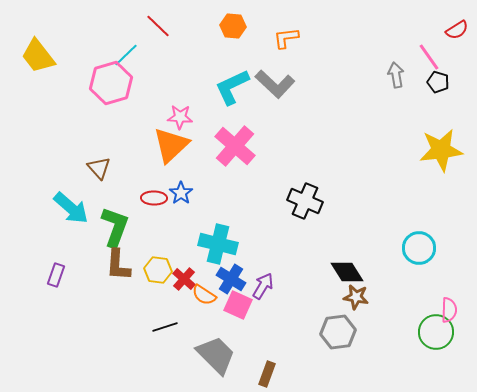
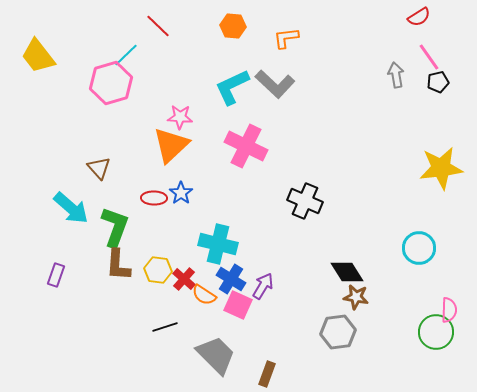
red semicircle: moved 38 px left, 13 px up
black pentagon: rotated 30 degrees counterclockwise
pink cross: moved 11 px right; rotated 15 degrees counterclockwise
yellow star: moved 18 px down
